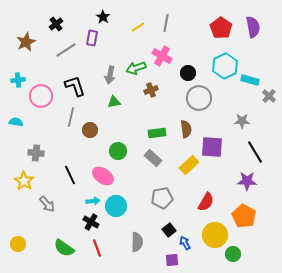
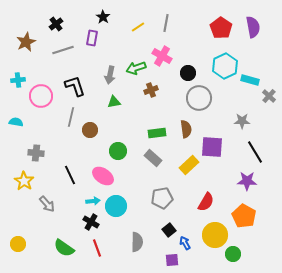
gray line at (66, 50): moved 3 px left; rotated 15 degrees clockwise
